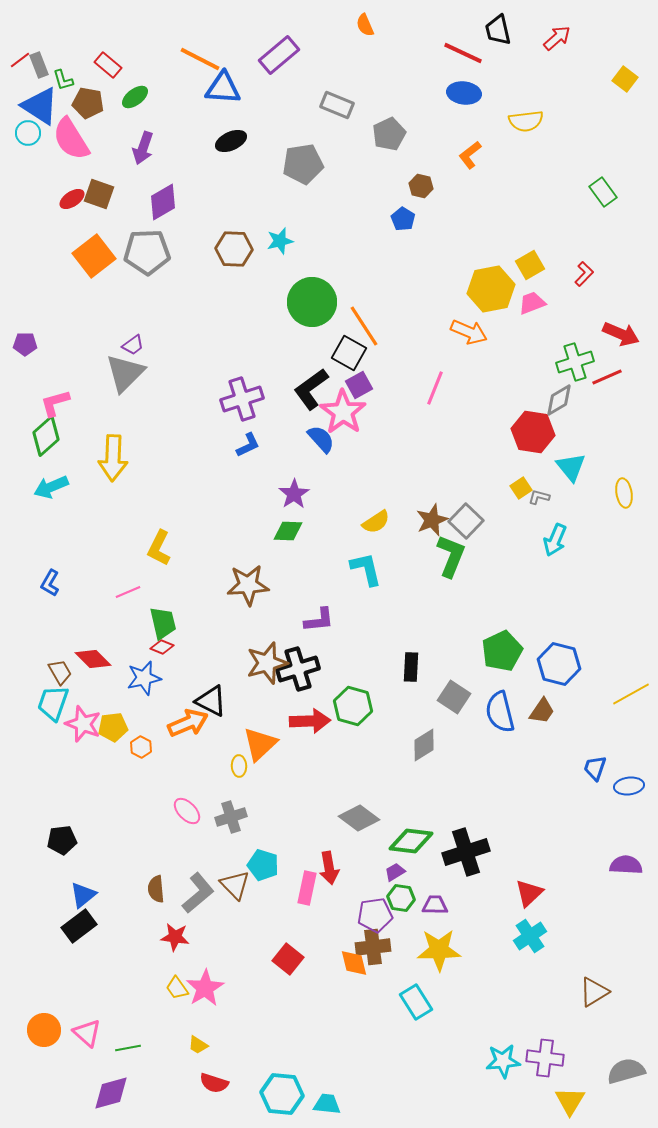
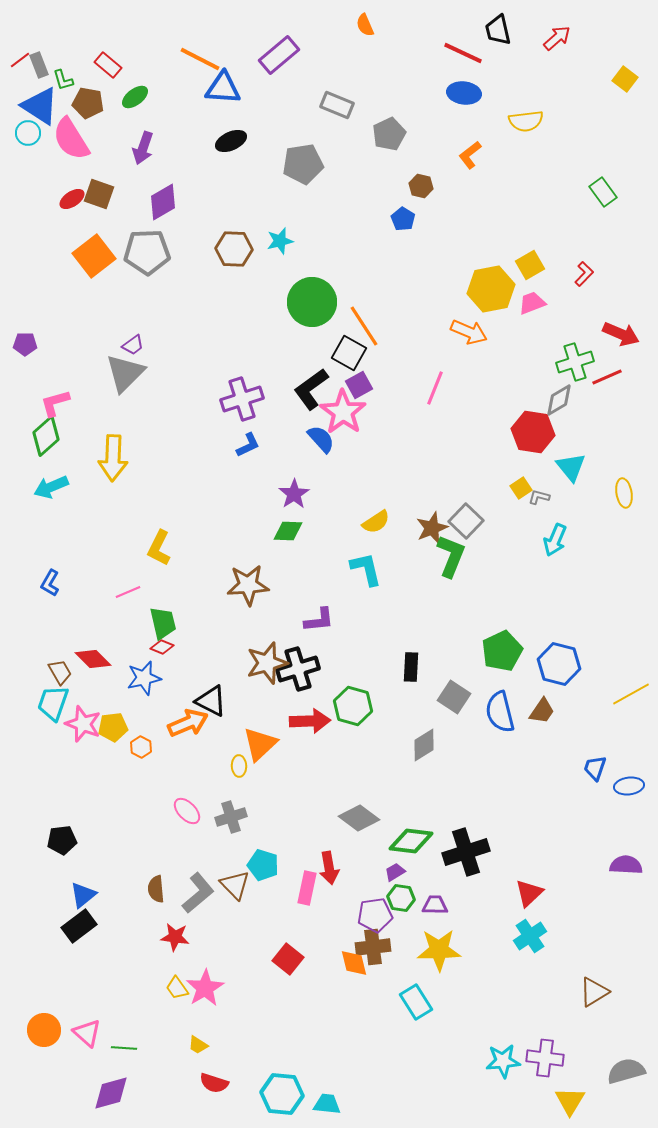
brown star at (432, 520): moved 8 px down
green line at (128, 1048): moved 4 px left; rotated 15 degrees clockwise
